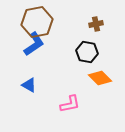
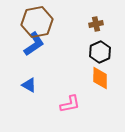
black hexagon: moved 13 px right; rotated 25 degrees clockwise
orange diamond: rotated 45 degrees clockwise
